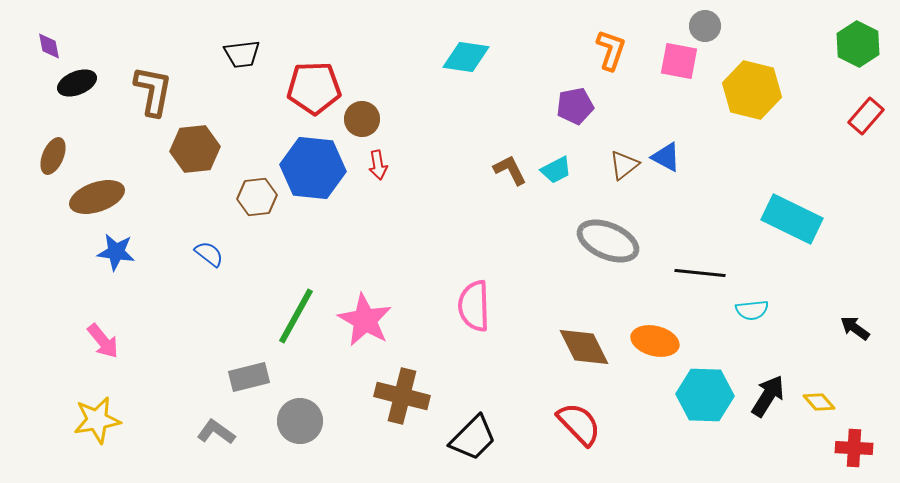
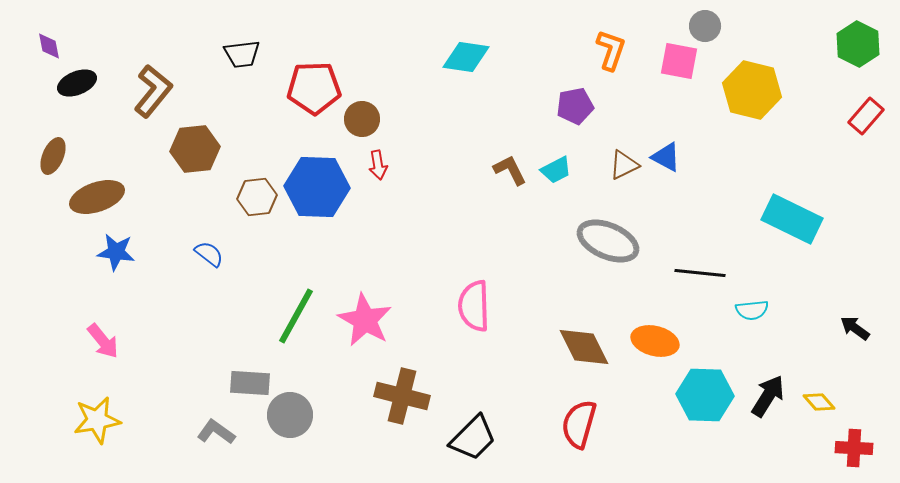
brown L-shape at (153, 91): rotated 28 degrees clockwise
brown triangle at (624, 165): rotated 12 degrees clockwise
blue hexagon at (313, 168): moved 4 px right, 19 px down; rotated 4 degrees counterclockwise
gray rectangle at (249, 377): moved 1 px right, 6 px down; rotated 18 degrees clockwise
gray circle at (300, 421): moved 10 px left, 6 px up
red semicircle at (579, 424): rotated 120 degrees counterclockwise
